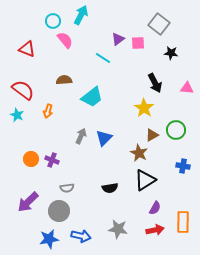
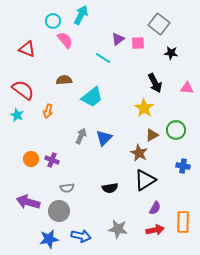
purple arrow: rotated 60 degrees clockwise
